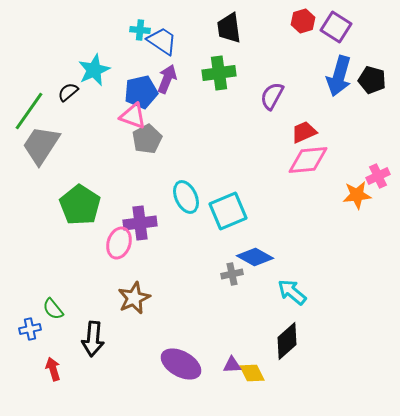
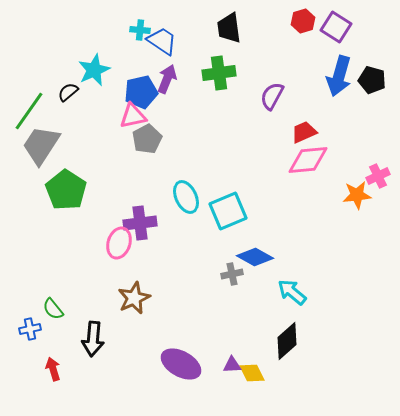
pink triangle: rotated 32 degrees counterclockwise
green pentagon: moved 14 px left, 15 px up
